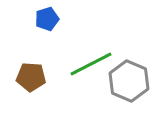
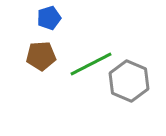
blue pentagon: moved 2 px right, 1 px up
brown pentagon: moved 10 px right, 21 px up; rotated 8 degrees counterclockwise
